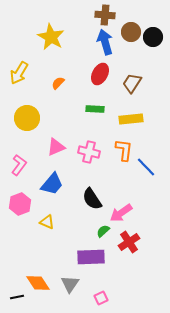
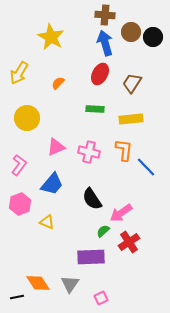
blue arrow: moved 1 px down
